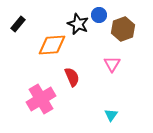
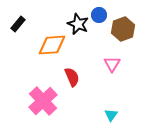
pink cross: moved 2 px right, 2 px down; rotated 12 degrees counterclockwise
